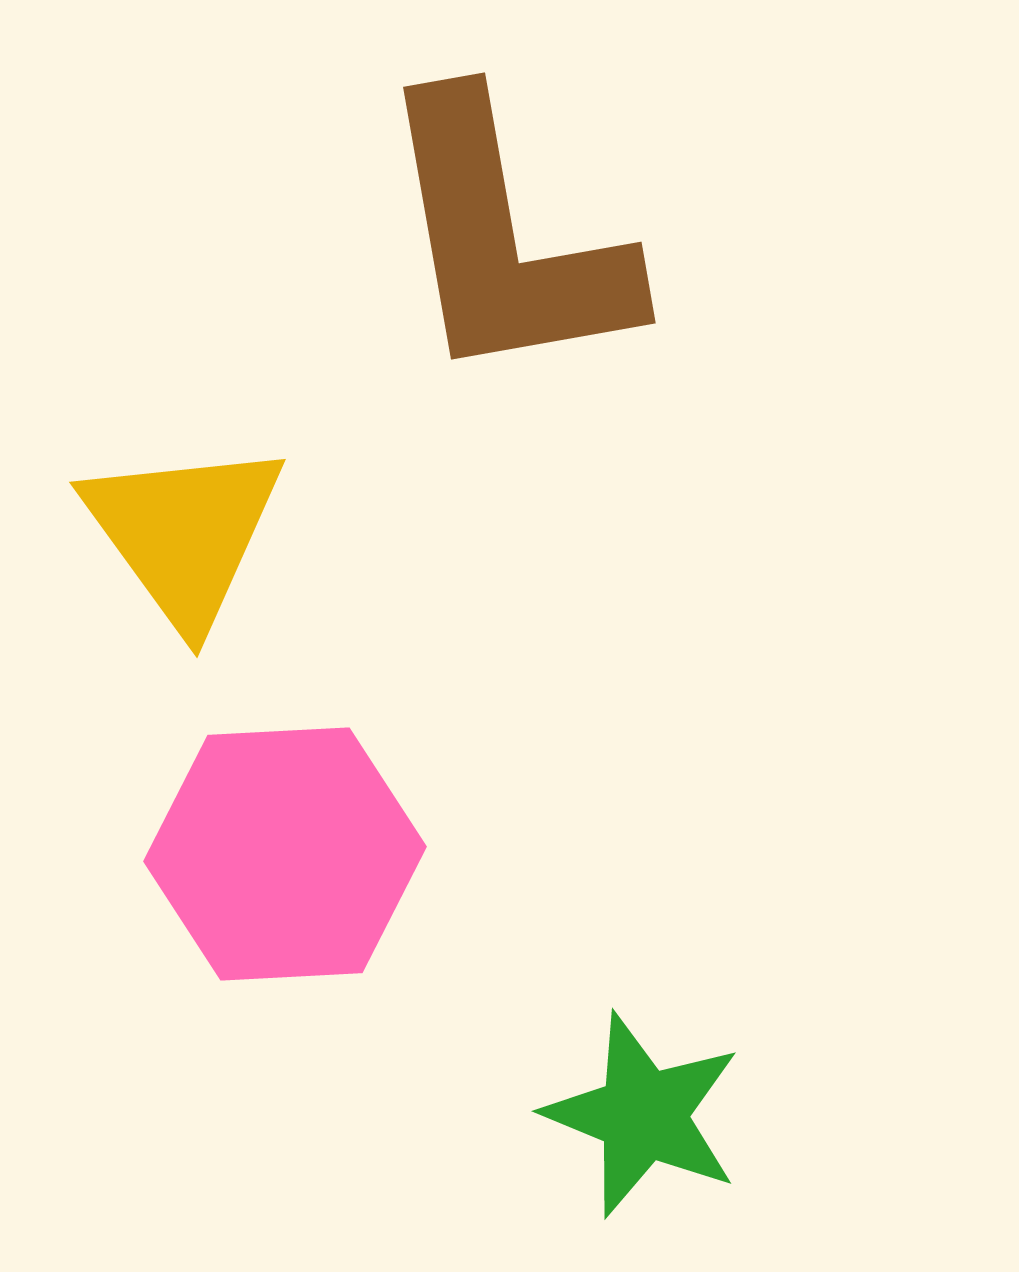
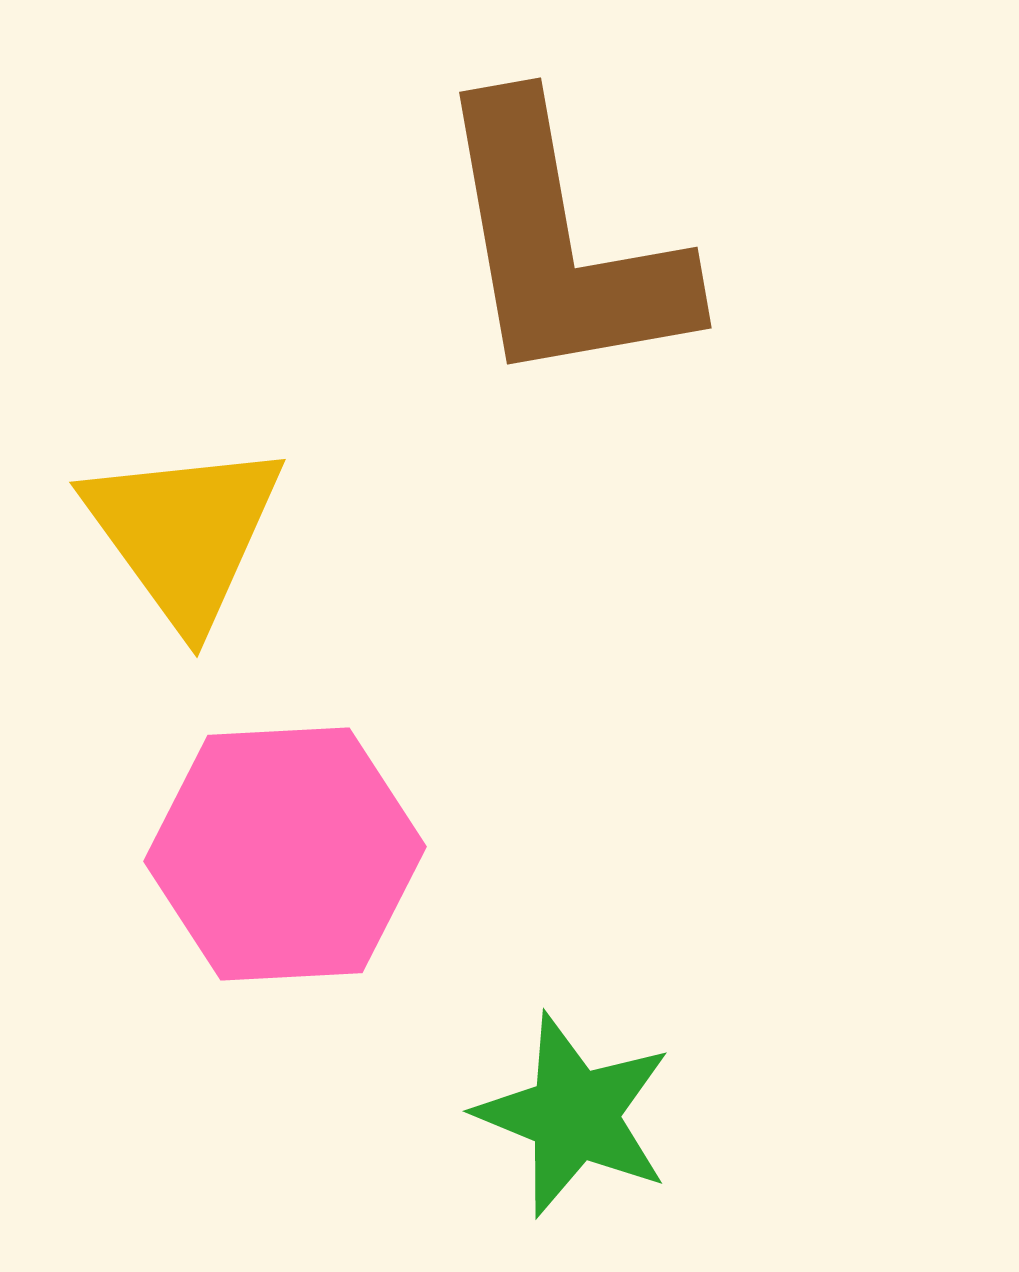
brown L-shape: moved 56 px right, 5 px down
green star: moved 69 px left
